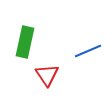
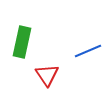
green rectangle: moved 3 px left
